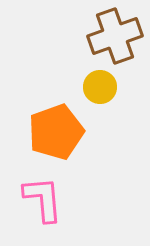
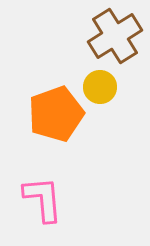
brown cross: rotated 12 degrees counterclockwise
orange pentagon: moved 18 px up
